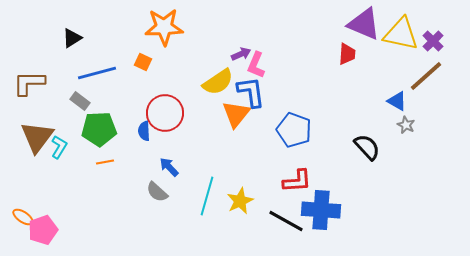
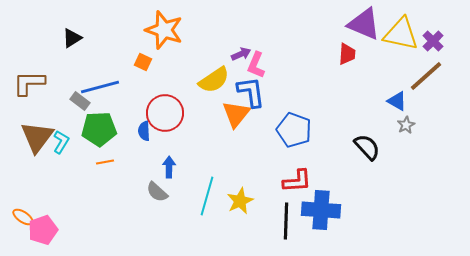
orange star: moved 3 px down; rotated 21 degrees clockwise
blue line: moved 3 px right, 14 px down
yellow semicircle: moved 4 px left, 2 px up
gray star: rotated 18 degrees clockwise
cyan L-shape: moved 2 px right, 5 px up
blue arrow: rotated 45 degrees clockwise
black line: rotated 63 degrees clockwise
